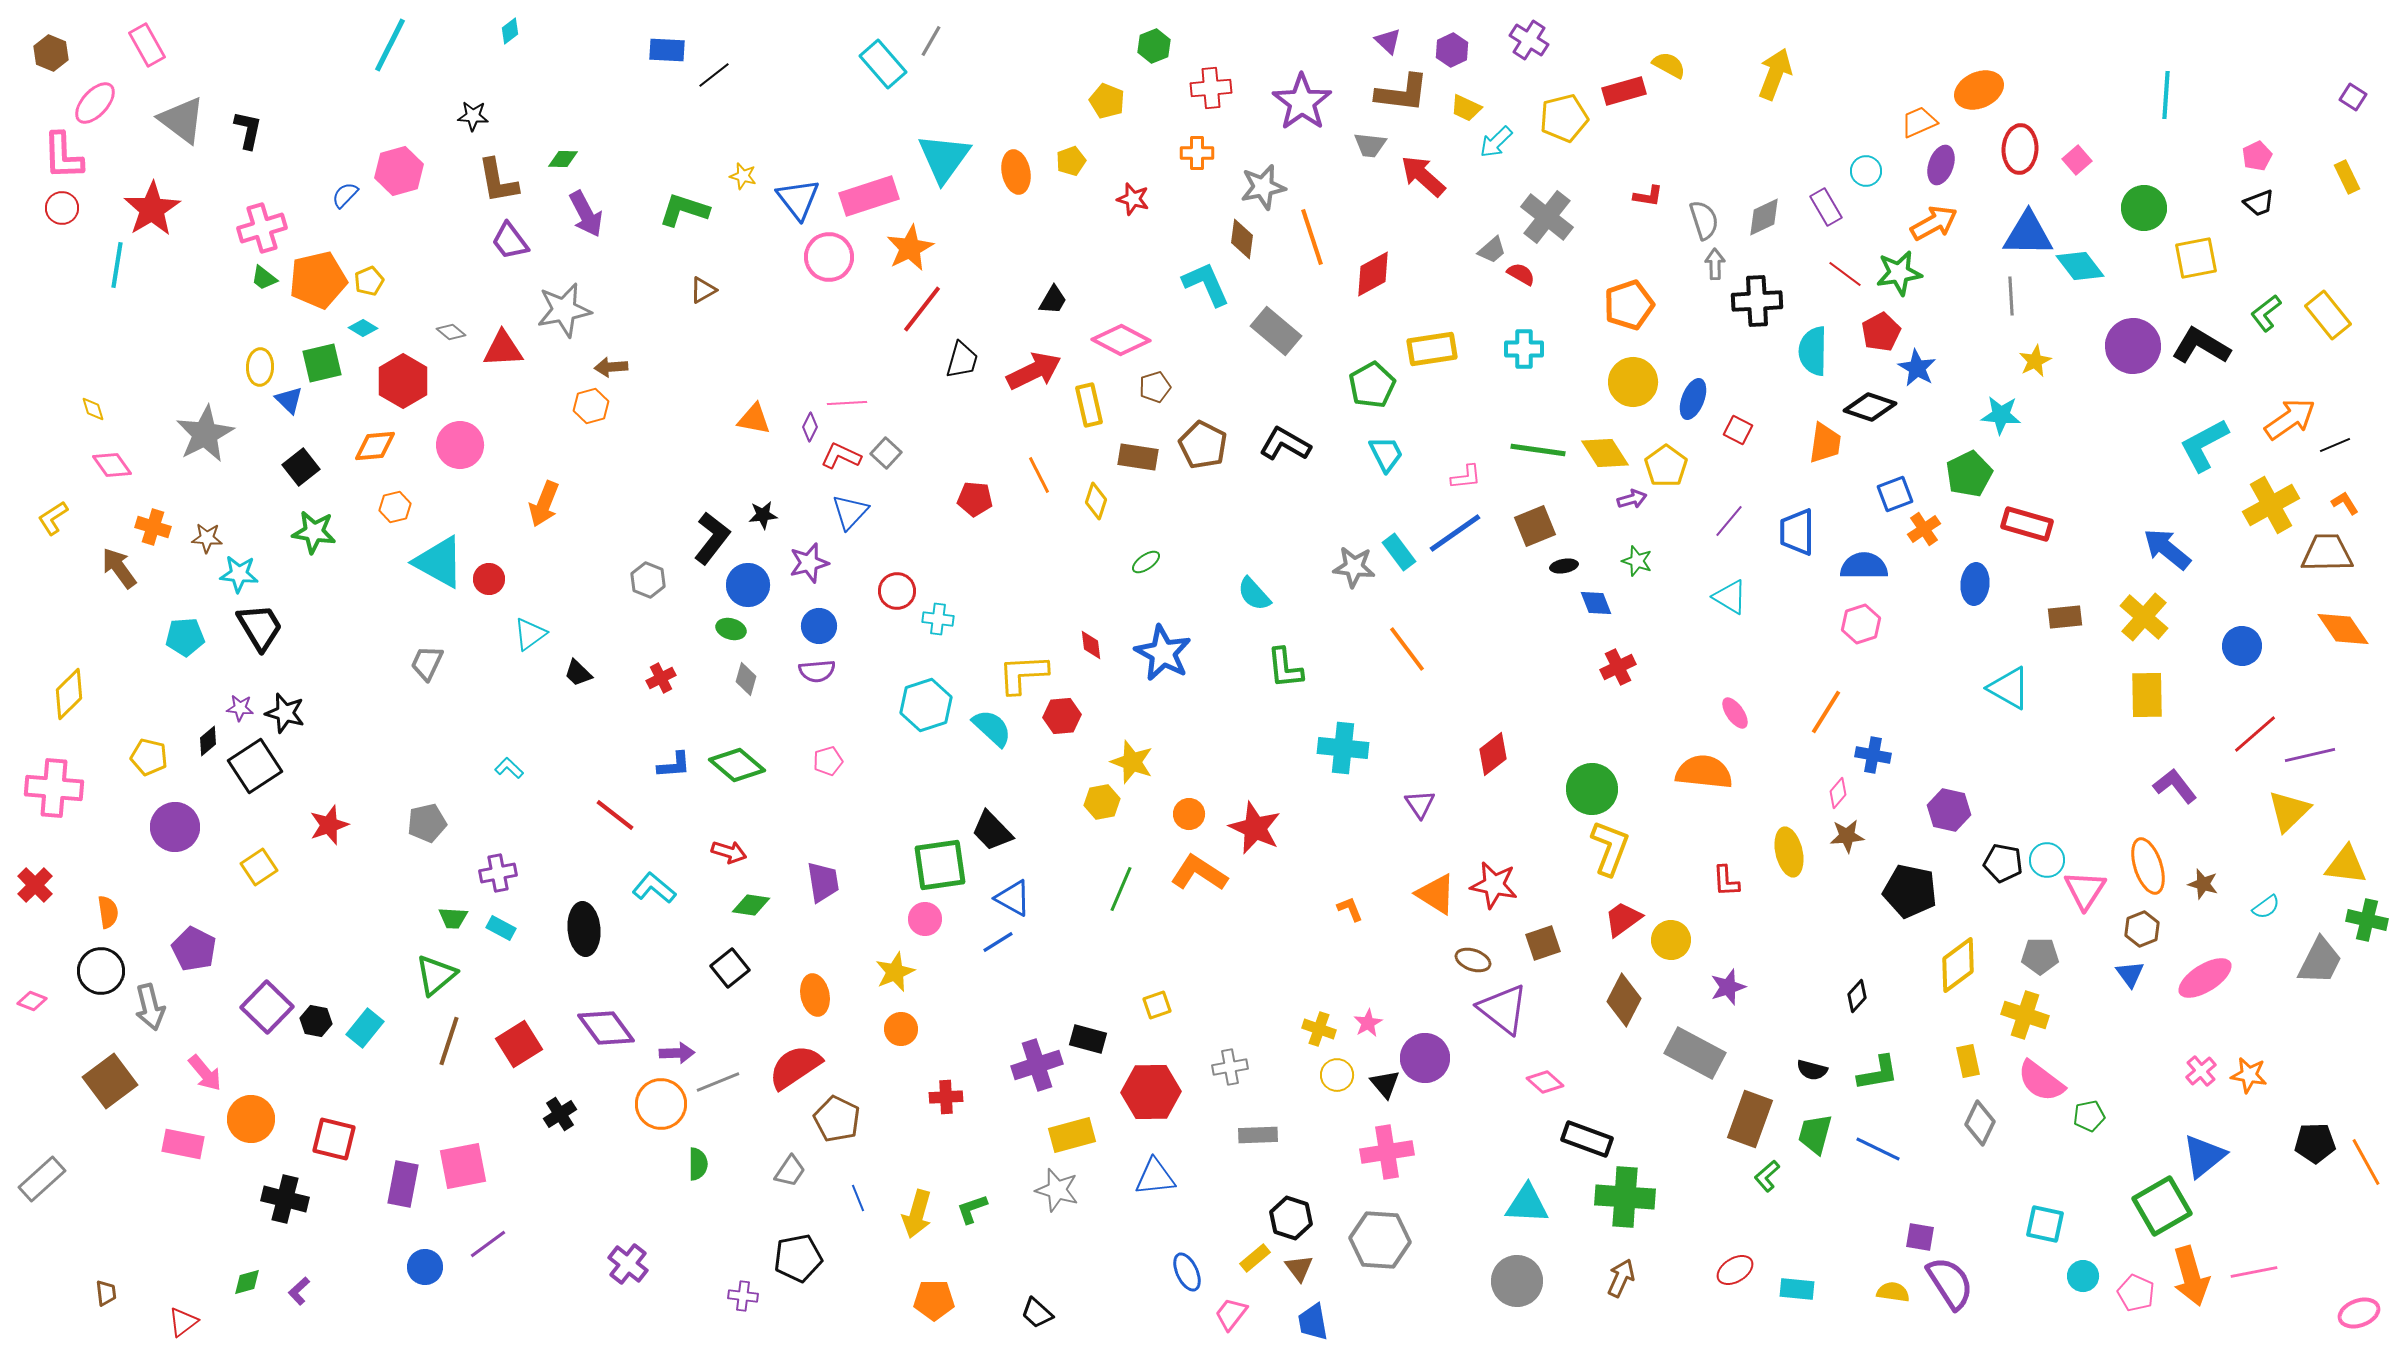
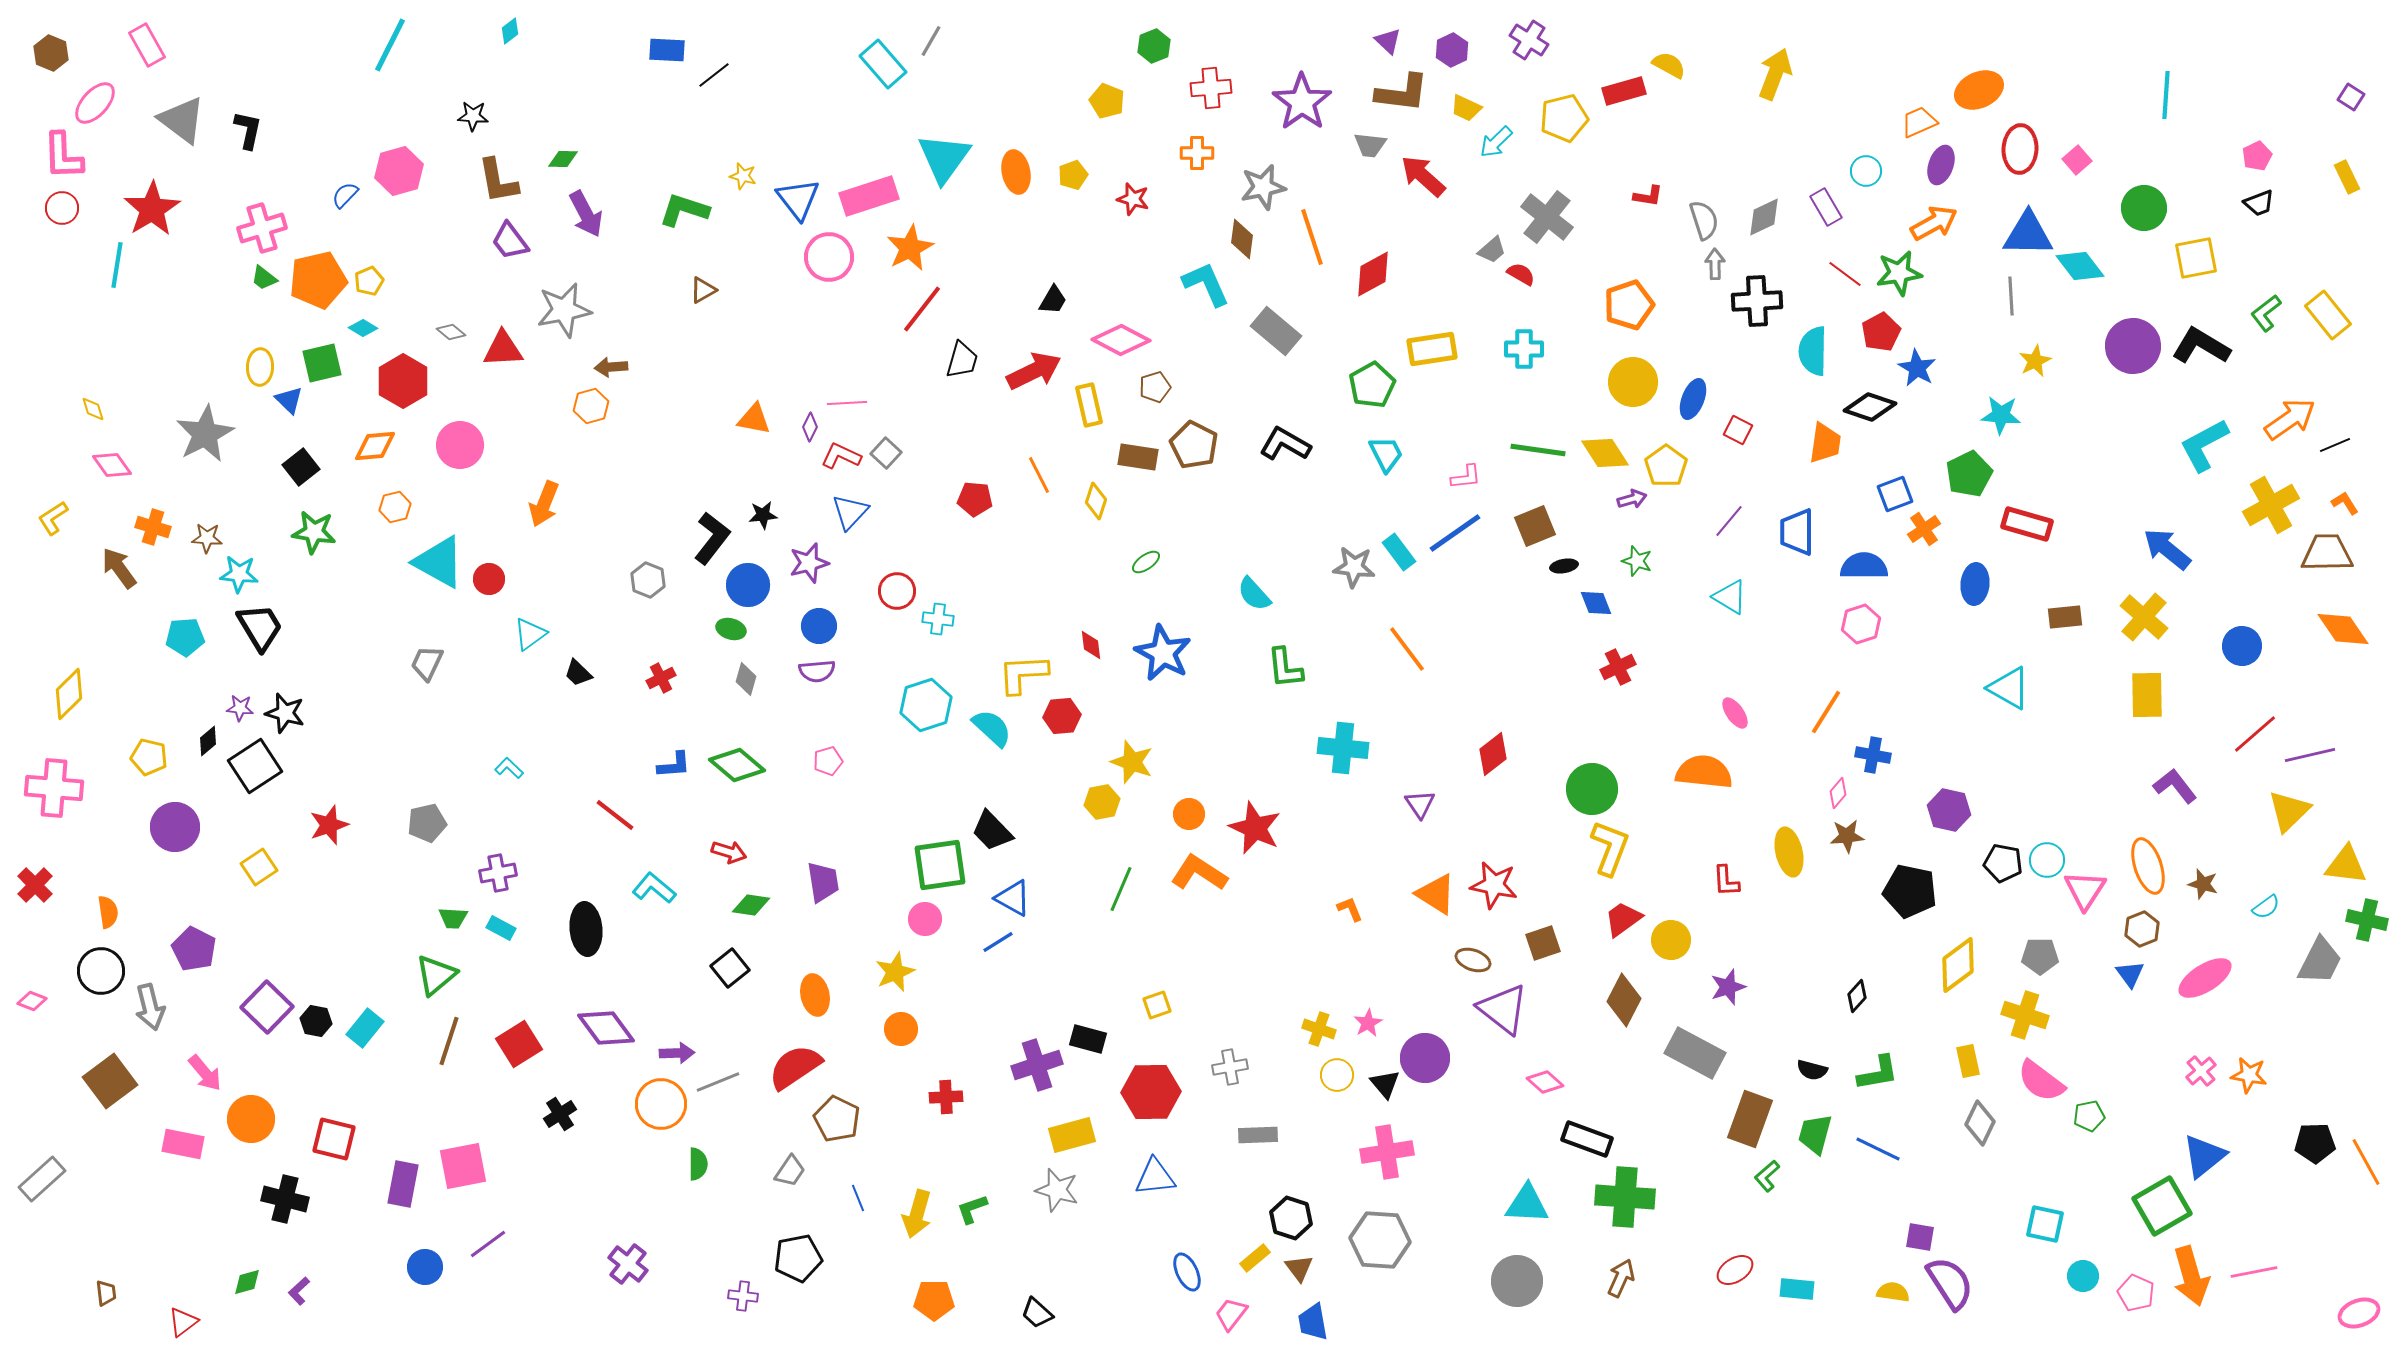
purple square at (2353, 97): moved 2 px left
yellow pentagon at (1071, 161): moved 2 px right, 14 px down
brown pentagon at (1203, 445): moved 9 px left
black ellipse at (584, 929): moved 2 px right
